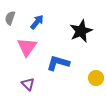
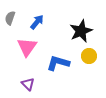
yellow circle: moved 7 px left, 22 px up
